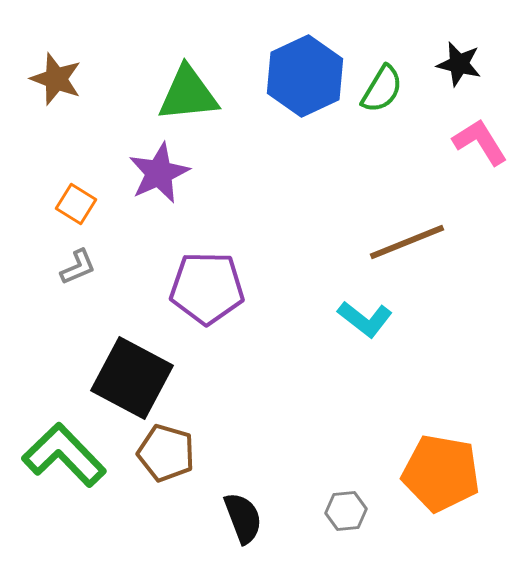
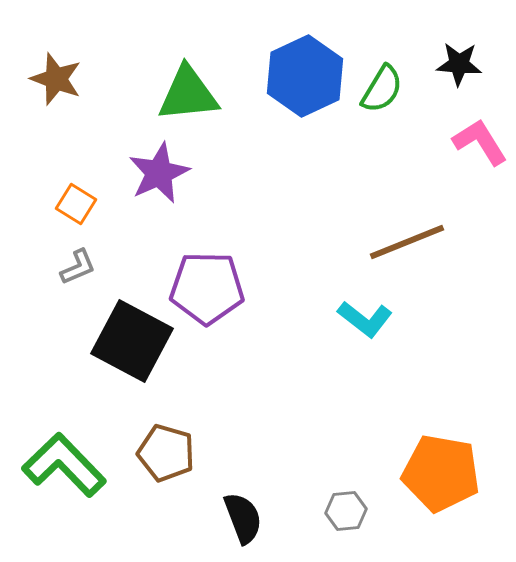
black star: rotated 9 degrees counterclockwise
black square: moved 37 px up
green L-shape: moved 10 px down
